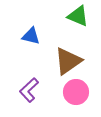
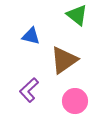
green triangle: moved 1 px left, 1 px up; rotated 15 degrees clockwise
brown triangle: moved 4 px left, 1 px up
pink circle: moved 1 px left, 9 px down
